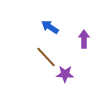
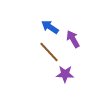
purple arrow: moved 11 px left; rotated 30 degrees counterclockwise
brown line: moved 3 px right, 5 px up
